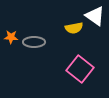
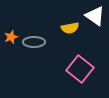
yellow semicircle: moved 4 px left
orange star: rotated 24 degrees counterclockwise
